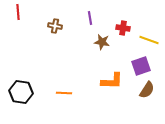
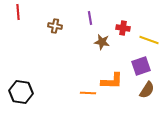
orange line: moved 24 px right
